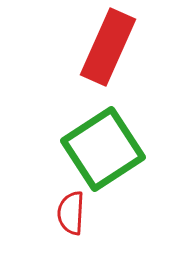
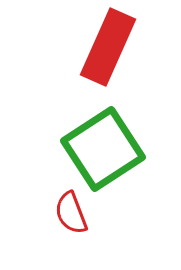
red semicircle: rotated 24 degrees counterclockwise
